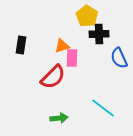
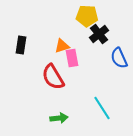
yellow pentagon: rotated 30 degrees counterclockwise
black cross: rotated 36 degrees counterclockwise
pink rectangle: rotated 12 degrees counterclockwise
red semicircle: rotated 104 degrees clockwise
cyan line: moved 1 px left; rotated 20 degrees clockwise
